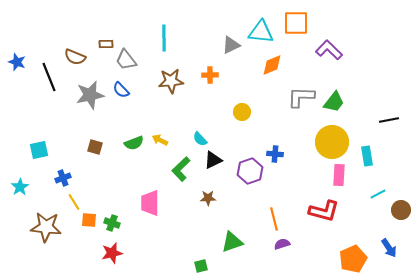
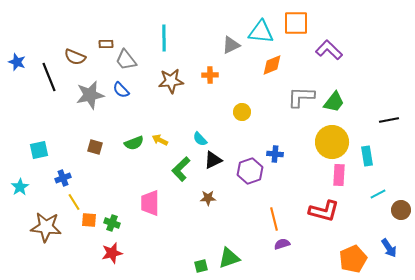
green triangle at (232, 242): moved 3 px left, 16 px down
